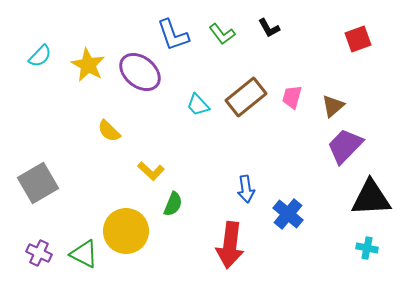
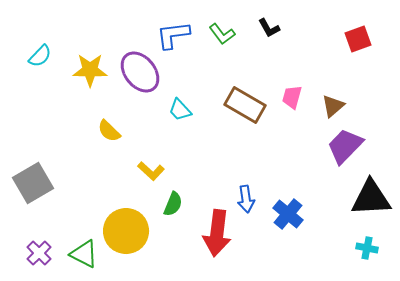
blue L-shape: rotated 102 degrees clockwise
yellow star: moved 2 px right, 5 px down; rotated 28 degrees counterclockwise
purple ellipse: rotated 12 degrees clockwise
brown rectangle: moved 1 px left, 8 px down; rotated 69 degrees clockwise
cyan trapezoid: moved 18 px left, 5 px down
gray square: moved 5 px left
blue arrow: moved 10 px down
red arrow: moved 13 px left, 12 px up
purple cross: rotated 20 degrees clockwise
